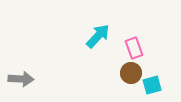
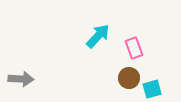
brown circle: moved 2 px left, 5 px down
cyan square: moved 4 px down
